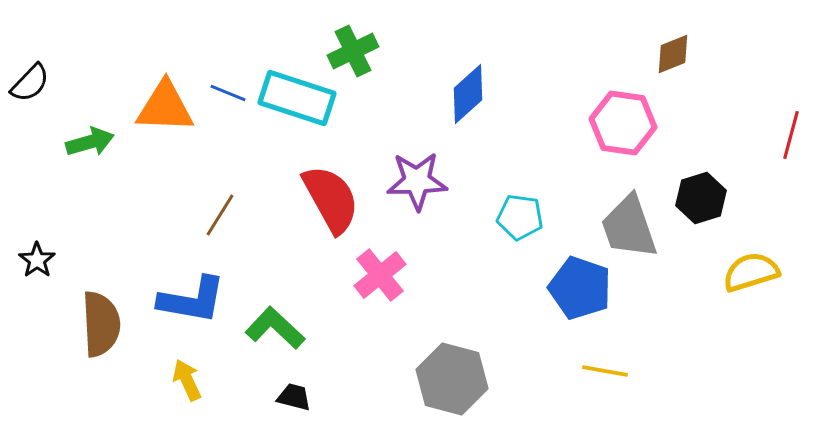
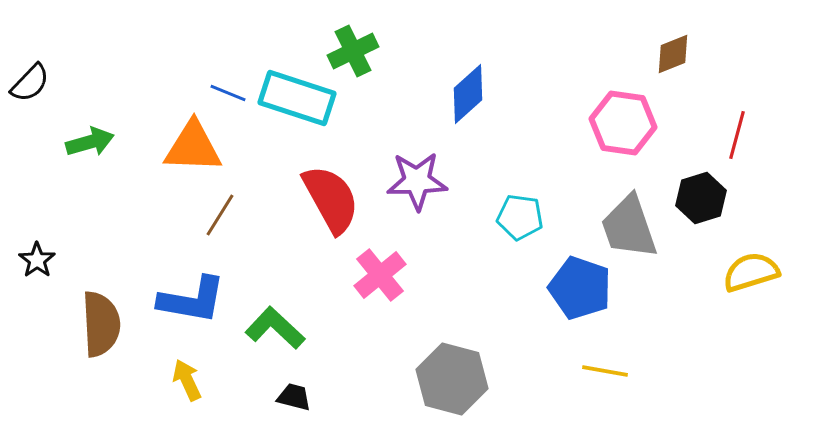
orange triangle: moved 28 px right, 40 px down
red line: moved 54 px left
